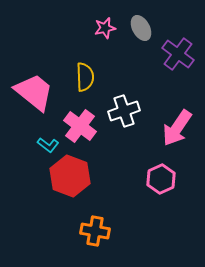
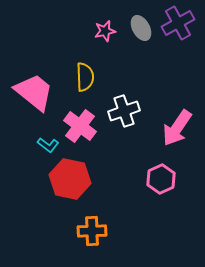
pink star: moved 3 px down
purple cross: moved 31 px up; rotated 24 degrees clockwise
red hexagon: moved 3 px down; rotated 9 degrees counterclockwise
orange cross: moved 3 px left; rotated 12 degrees counterclockwise
